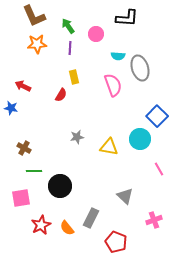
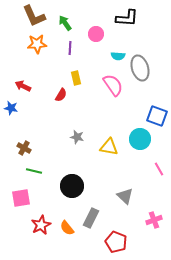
green arrow: moved 3 px left, 3 px up
yellow rectangle: moved 2 px right, 1 px down
pink semicircle: rotated 15 degrees counterclockwise
blue square: rotated 25 degrees counterclockwise
gray star: rotated 24 degrees clockwise
green line: rotated 14 degrees clockwise
black circle: moved 12 px right
